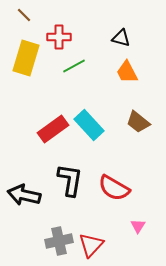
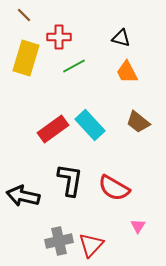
cyan rectangle: moved 1 px right
black arrow: moved 1 px left, 1 px down
